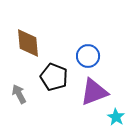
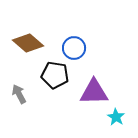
brown diamond: rotated 44 degrees counterclockwise
blue circle: moved 14 px left, 8 px up
black pentagon: moved 1 px right, 2 px up; rotated 12 degrees counterclockwise
purple triangle: rotated 20 degrees clockwise
